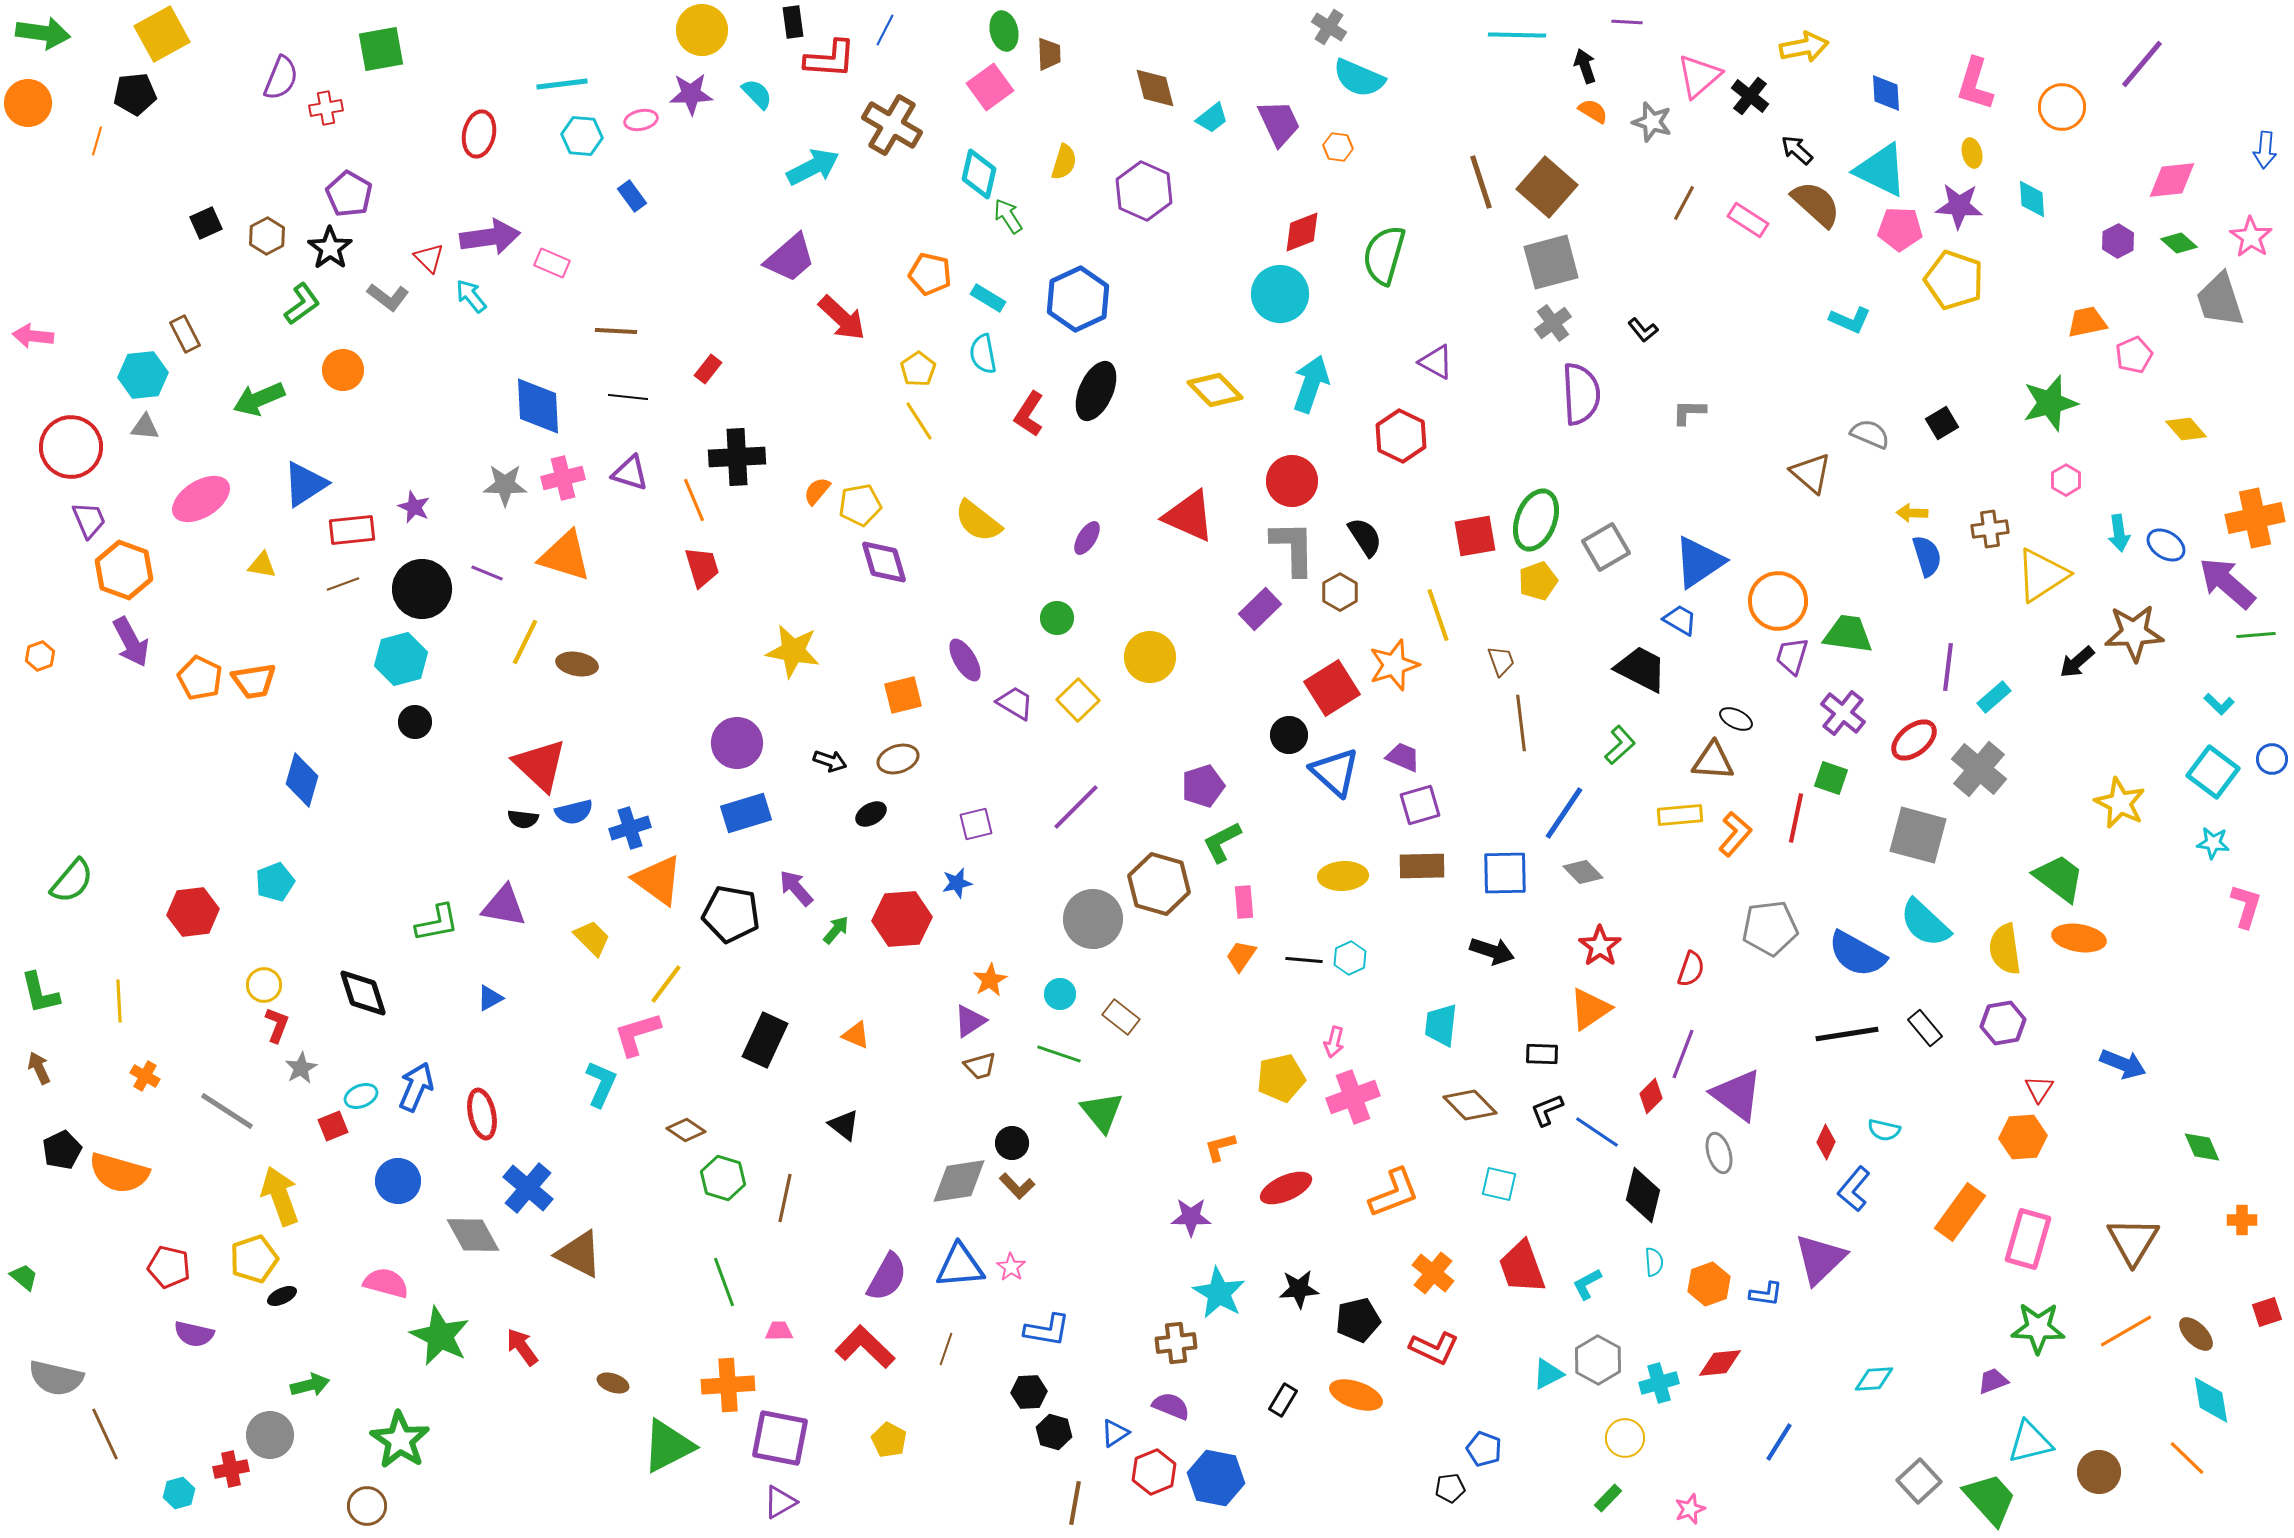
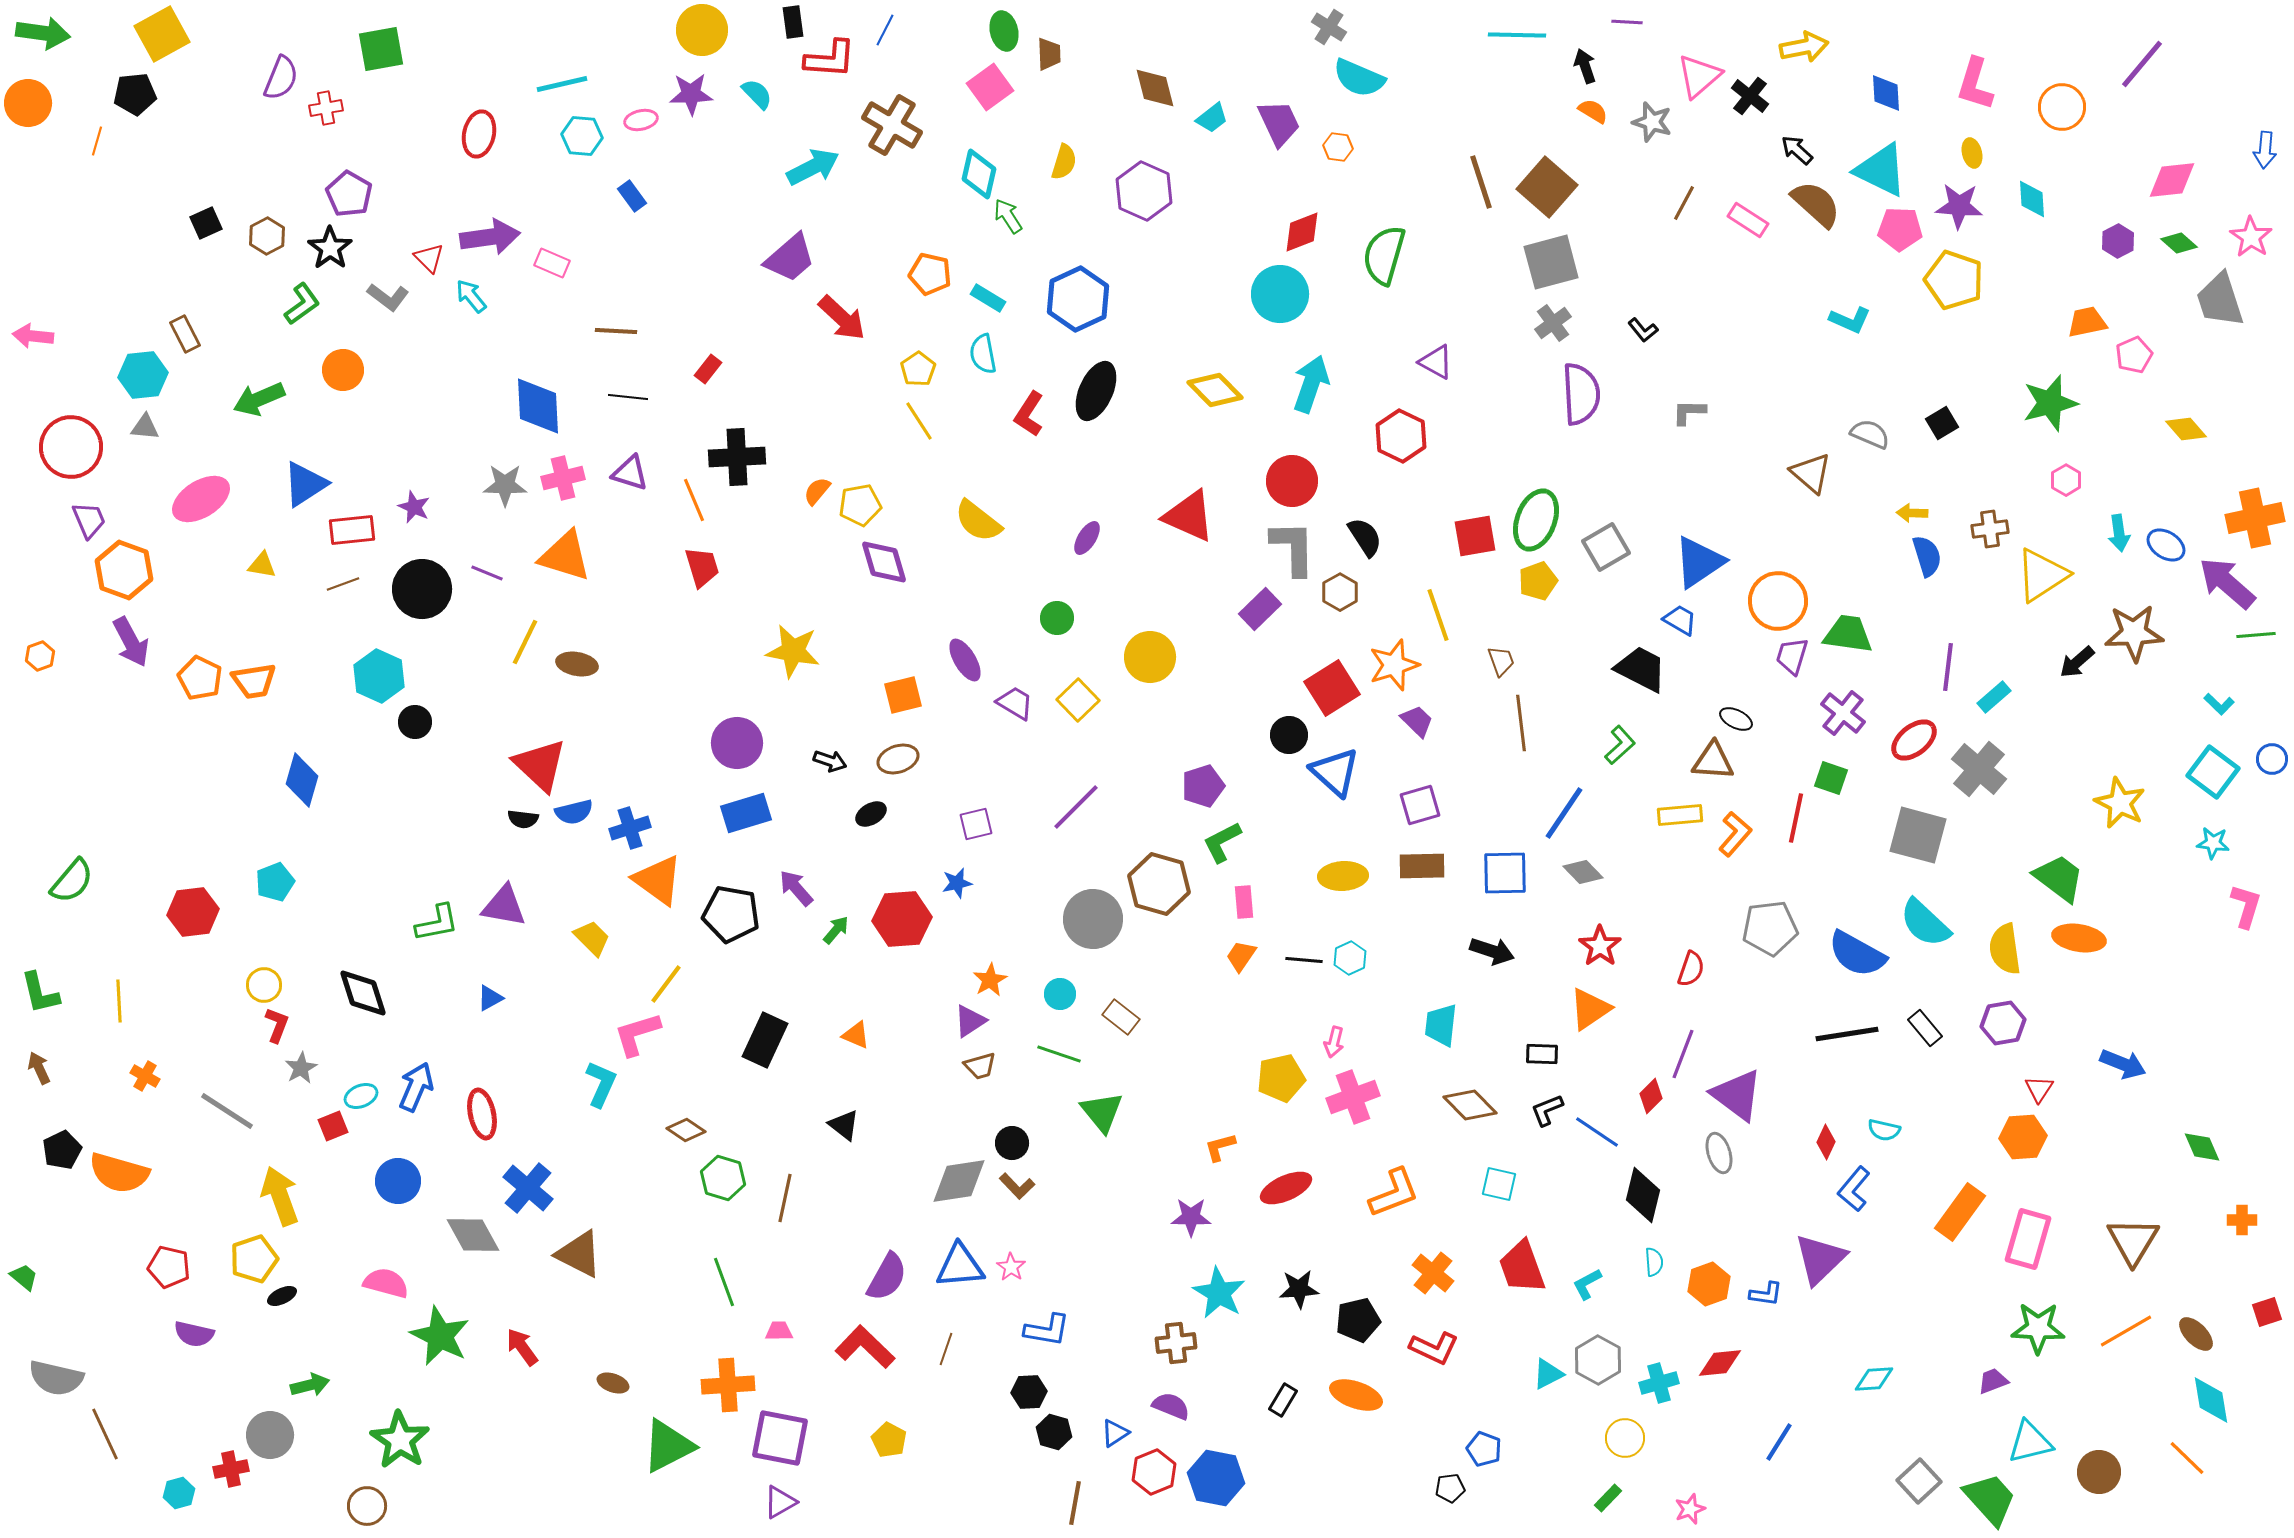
cyan line at (562, 84): rotated 6 degrees counterclockwise
cyan hexagon at (401, 659): moved 22 px left, 17 px down; rotated 21 degrees counterclockwise
purple trapezoid at (1403, 757): moved 14 px right, 36 px up; rotated 21 degrees clockwise
